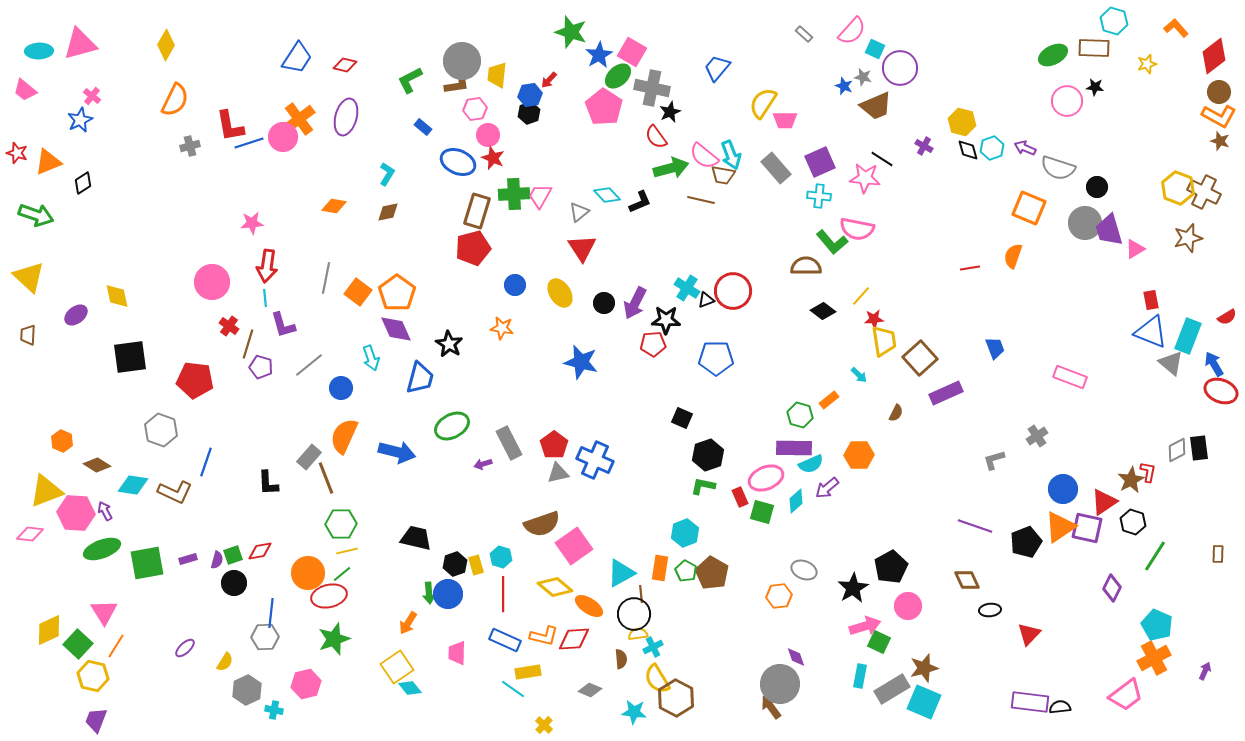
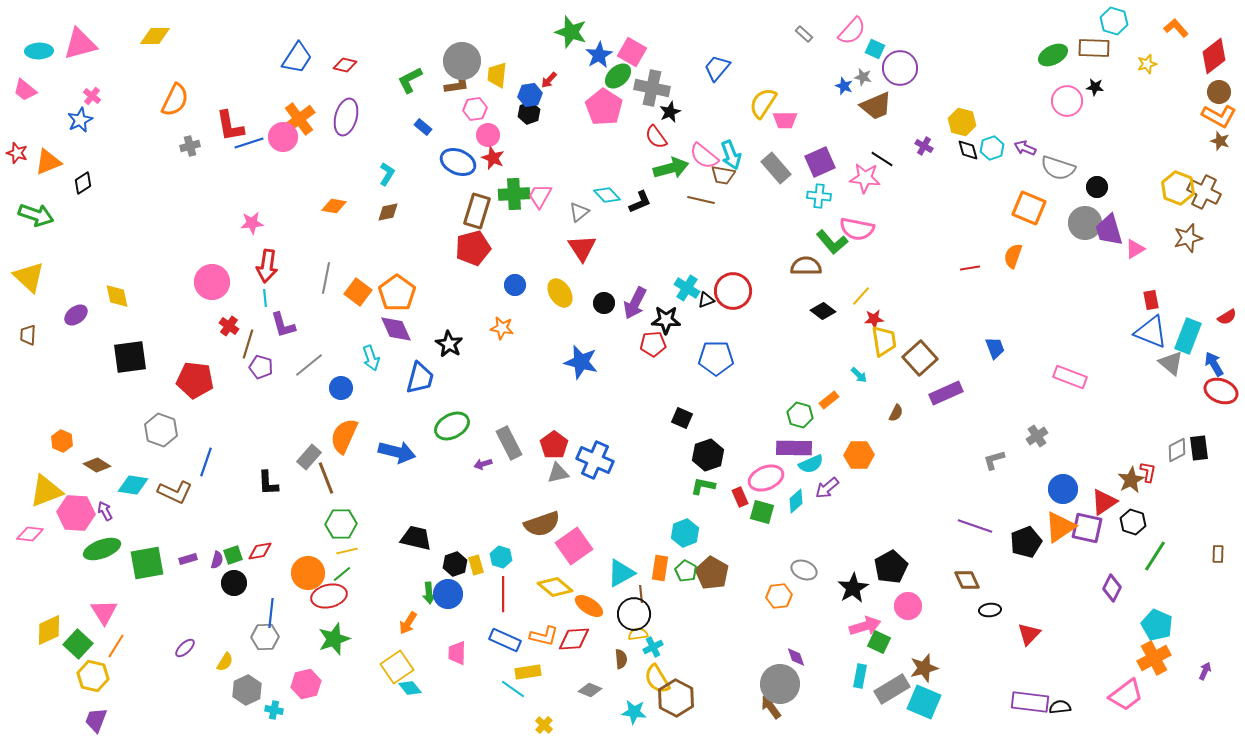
yellow diamond at (166, 45): moved 11 px left, 9 px up; rotated 60 degrees clockwise
